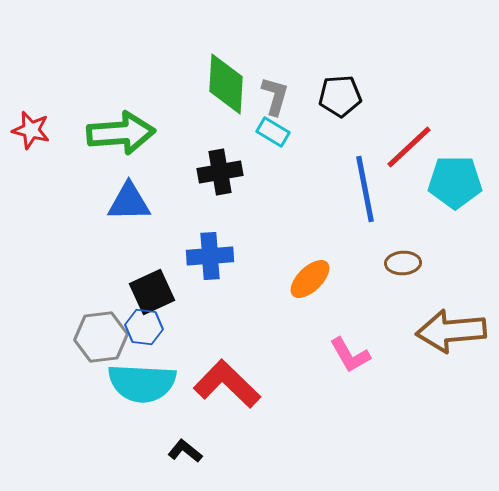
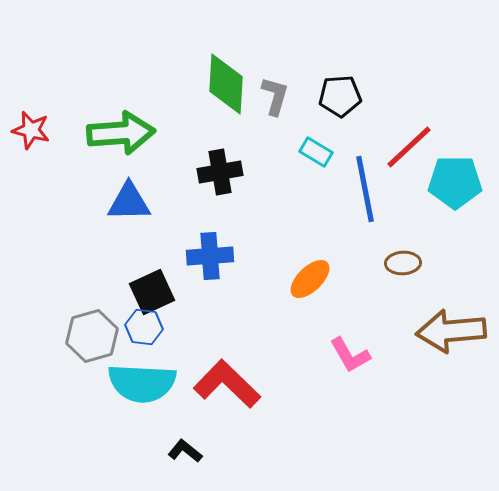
cyan rectangle: moved 43 px right, 20 px down
gray hexagon: moved 9 px left, 1 px up; rotated 9 degrees counterclockwise
